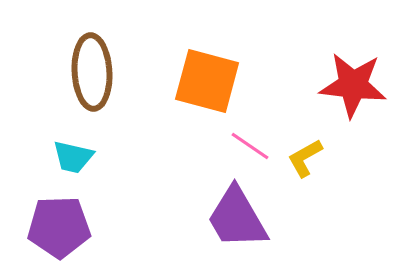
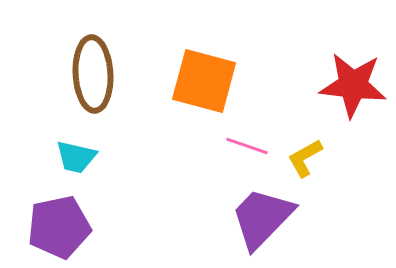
brown ellipse: moved 1 px right, 2 px down
orange square: moved 3 px left
pink line: moved 3 px left; rotated 15 degrees counterclockwise
cyan trapezoid: moved 3 px right
purple trapezoid: moved 25 px right; rotated 74 degrees clockwise
purple pentagon: rotated 10 degrees counterclockwise
